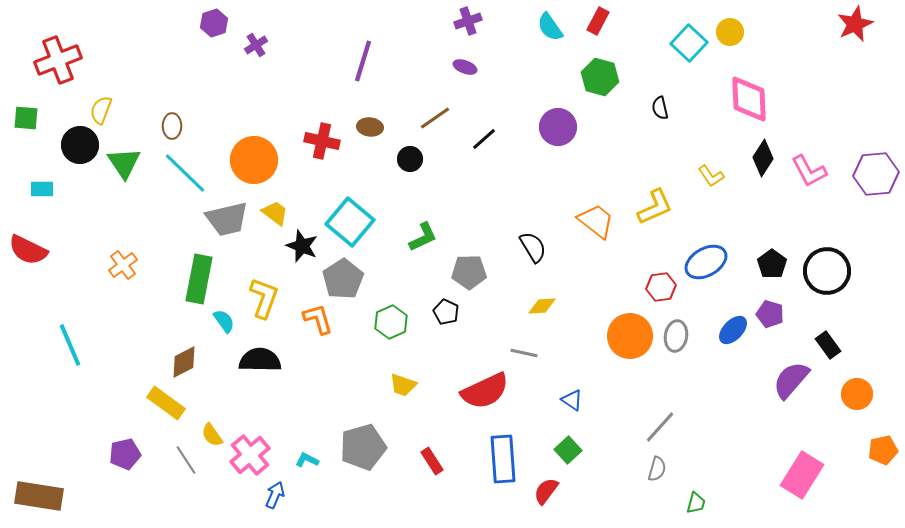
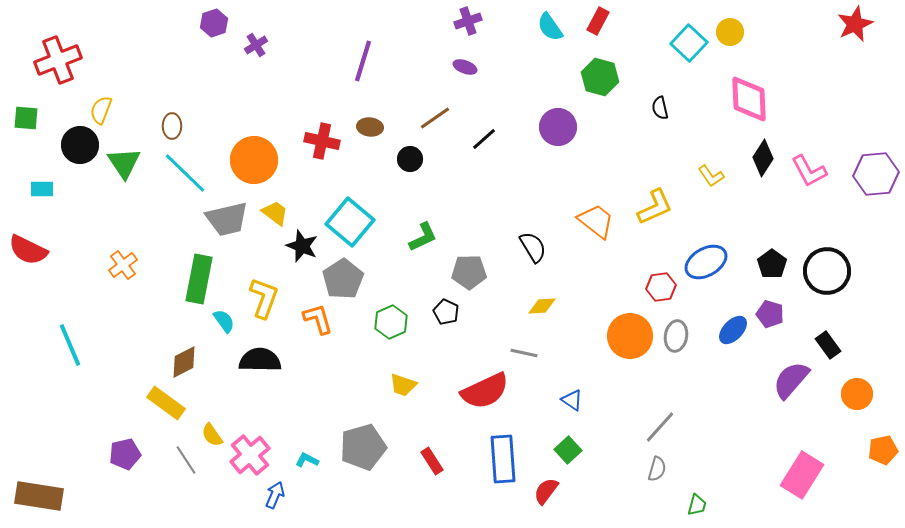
green trapezoid at (696, 503): moved 1 px right, 2 px down
